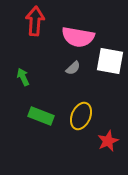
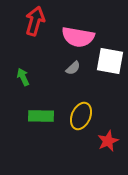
red arrow: rotated 12 degrees clockwise
green rectangle: rotated 20 degrees counterclockwise
